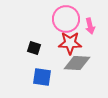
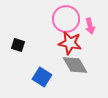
red star: rotated 10 degrees clockwise
black square: moved 16 px left, 3 px up
gray diamond: moved 2 px left, 2 px down; rotated 56 degrees clockwise
blue square: rotated 24 degrees clockwise
